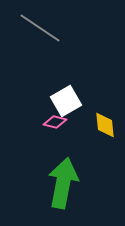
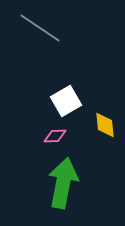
pink diamond: moved 14 px down; rotated 15 degrees counterclockwise
